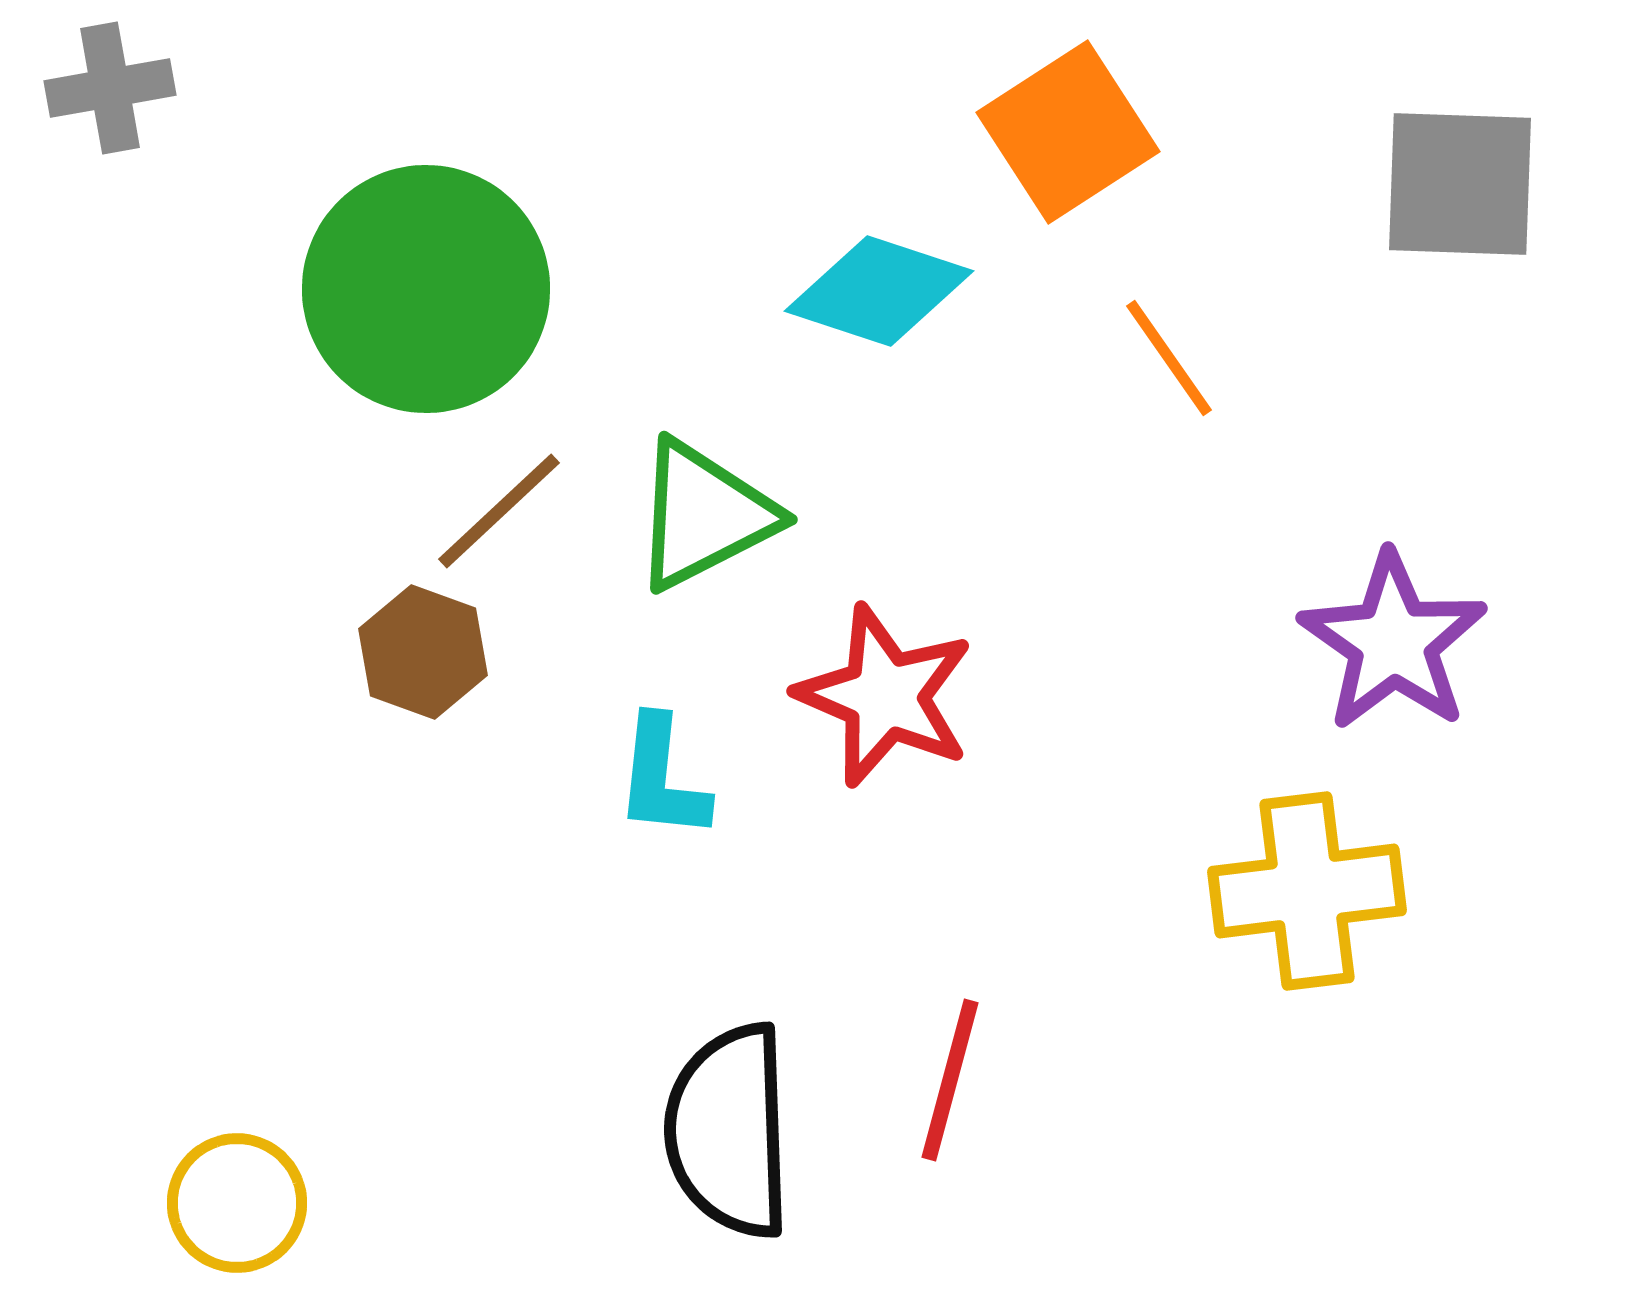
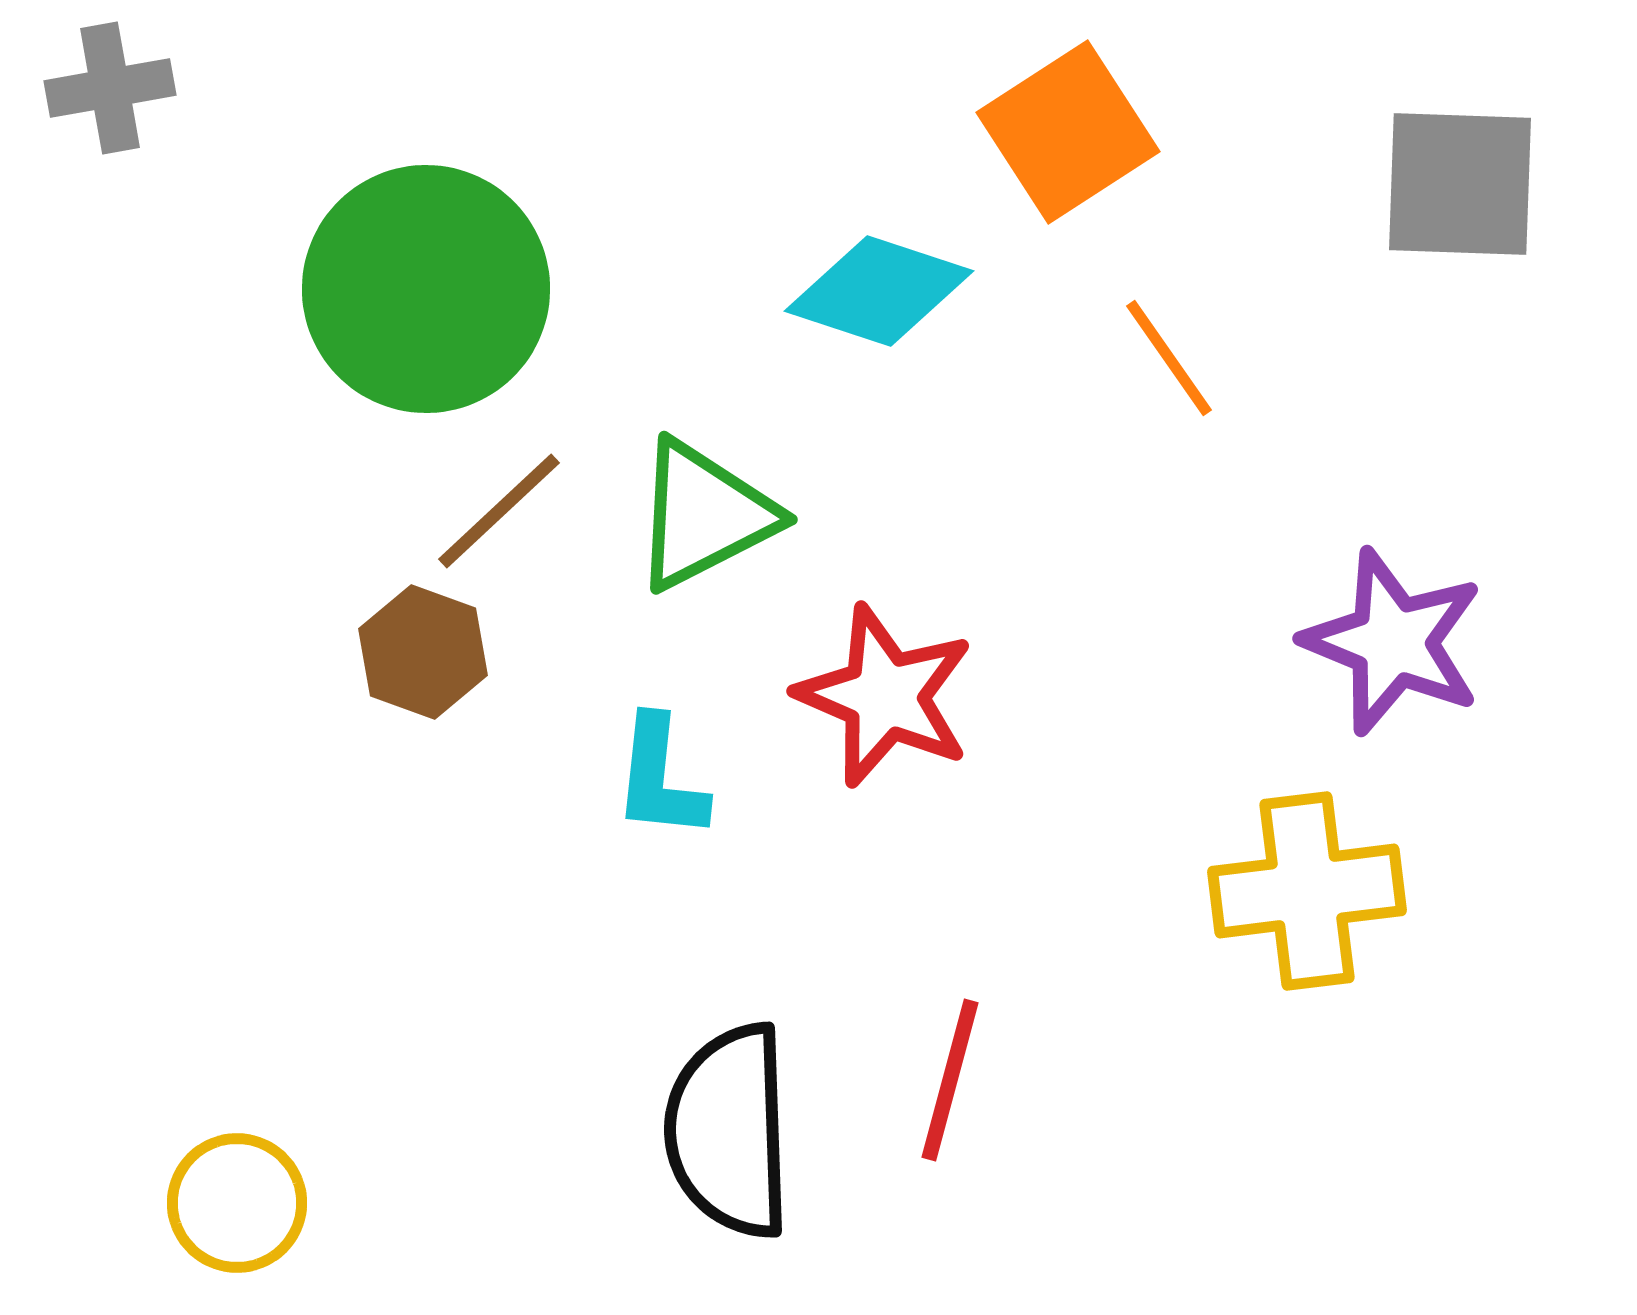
purple star: rotated 13 degrees counterclockwise
cyan L-shape: moved 2 px left
